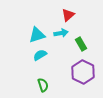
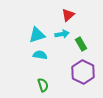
cyan arrow: moved 1 px right, 1 px down
cyan semicircle: rotated 40 degrees clockwise
